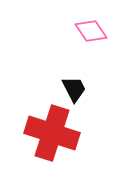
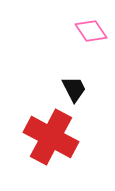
red cross: moved 1 px left, 4 px down; rotated 10 degrees clockwise
